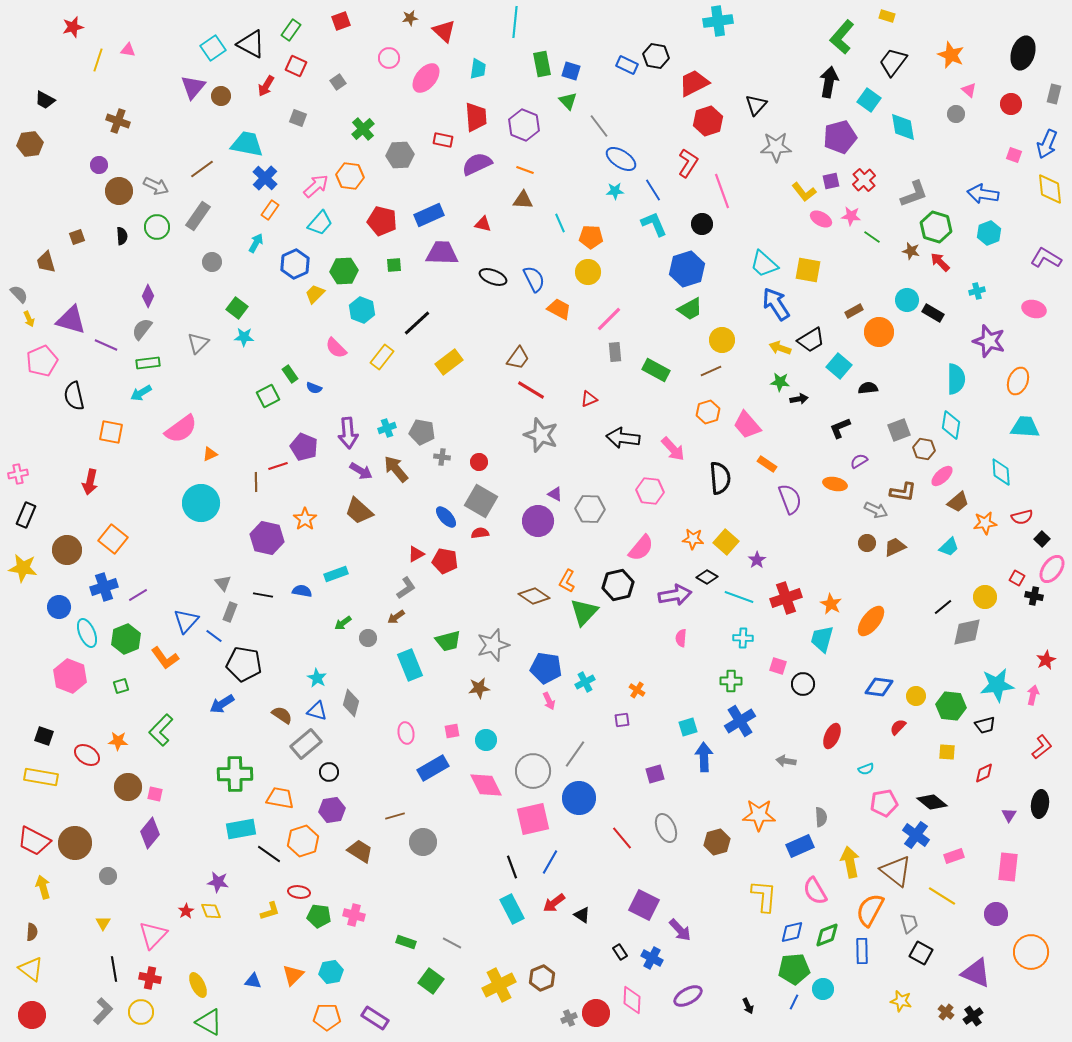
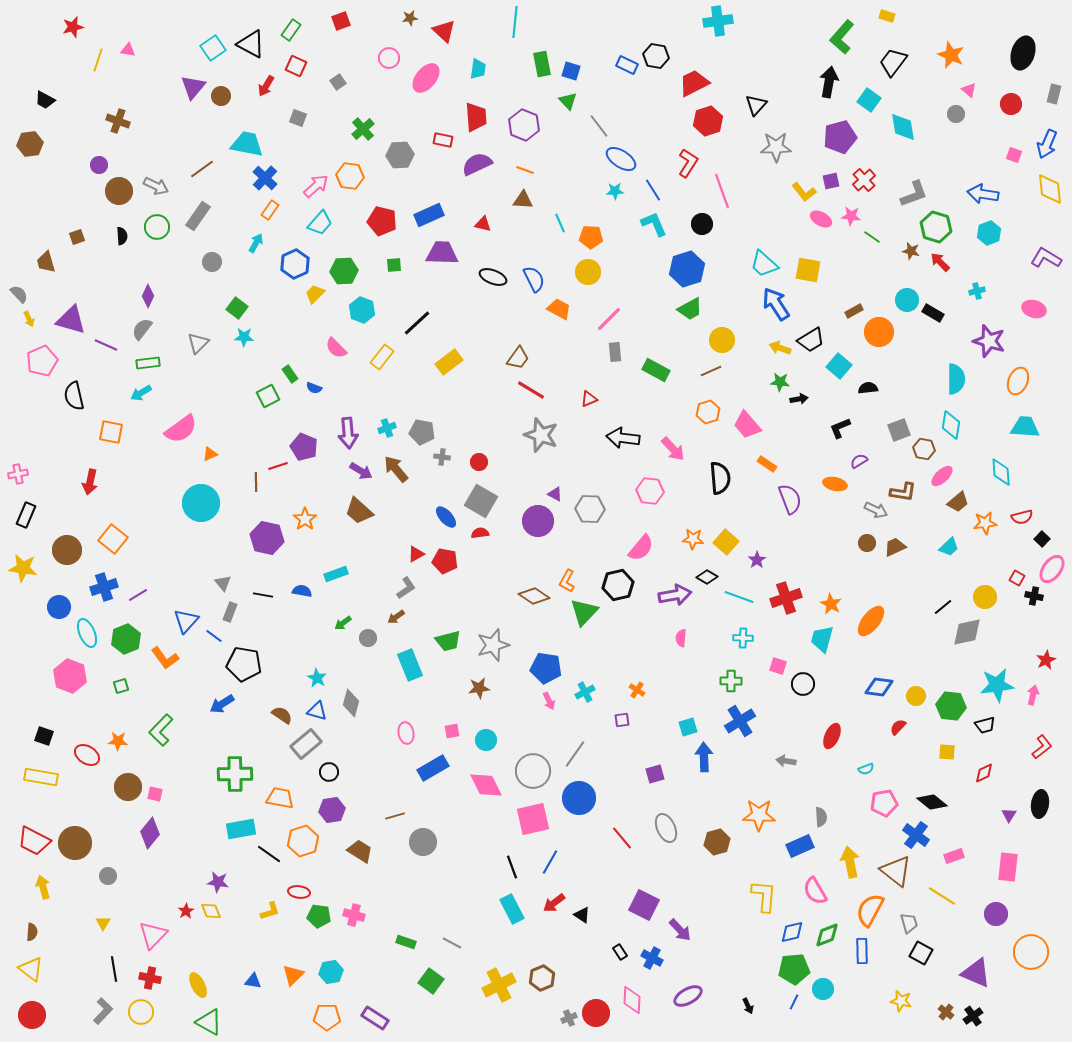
cyan cross at (585, 682): moved 10 px down
